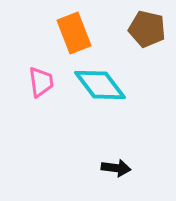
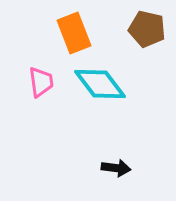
cyan diamond: moved 1 px up
